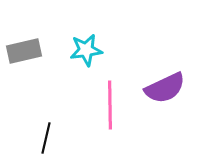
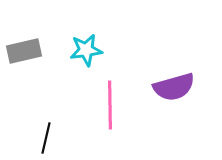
purple semicircle: moved 9 px right, 1 px up; rotated 9 degrees clockwise
